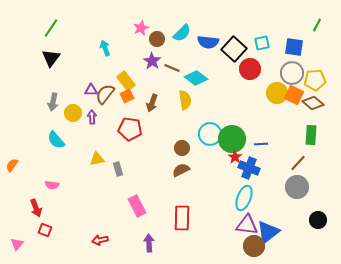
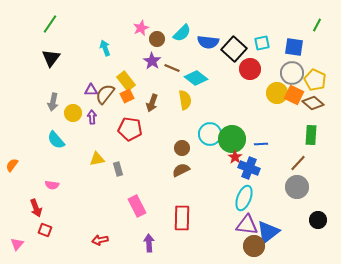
green line at (51, 28): moved 1 px left, 4 px up
yellow pentagon at (315, 80): rotated 30 degrees clockwise
